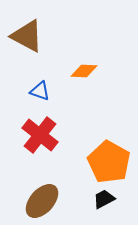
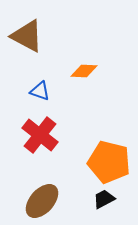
orange pentagon: rotated 15 degrees counterclockwise
